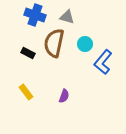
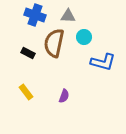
gray triangle: moved 1 px right, 1 px up; rotated 14 degrees counterclockwise
cyan circle: moved 1 px left, 7 px up
blue L-shape: rotated 115 degrees counterclockwise
